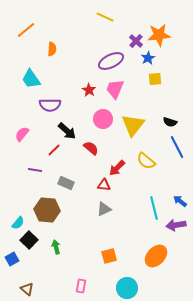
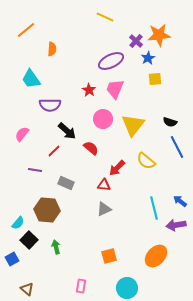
red line: moved 1 px down
